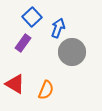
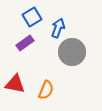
blue square: rotated 12 degrees clockwise
purple rectangle: moved 2 px right; rotated 18 degrees clockwise
red triangle: rotated 20 degrees counterclockwise
